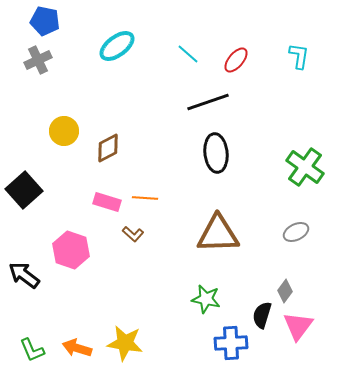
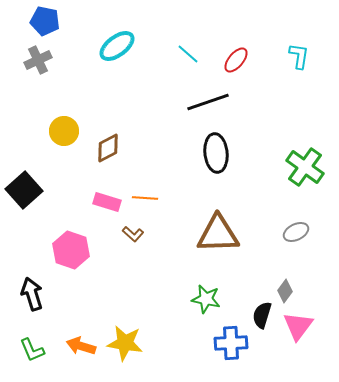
black arrow: moved 8 px right, 19 px down; rotated 36 degrees clockwise
orange arrow: moved 4 px right, 2 px up
